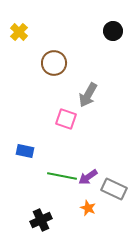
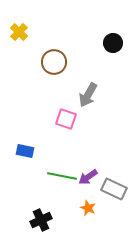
black circle: moved 12 px down
brown circle: moved 1 px up
